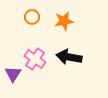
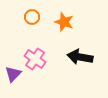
orange star: moved 1 px down; rotated 30 degrees clockwise
black arrow: moved 11 px right
purple triangle: rotated 12 degrees clockwise
